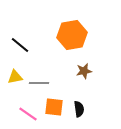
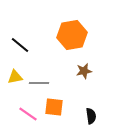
black semicircle: moved 12 px right, 7 px down
